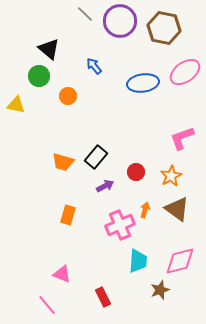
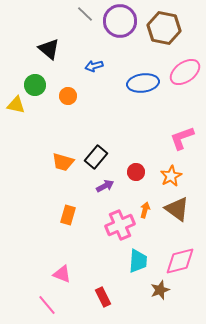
blue arrow: rotated 66 degrees counterclockwise
green circle: moved 4 px left, 9 px down
